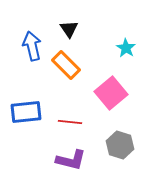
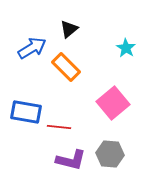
black triangle: rotated 24 degrees clockwise
blue arrow: moved 2 px down; rotated 72 degrees clockwise
orange rectangle: moved 2 px down
pink square: moved 2 px right, 10 px down
blue rectangle: rotated 16 degrees clockwise
red line: moved 11 px left, 5 px down
gray hexagon: moved 10 px left, 9 px down; rotated 12 degrees counterclockwise
